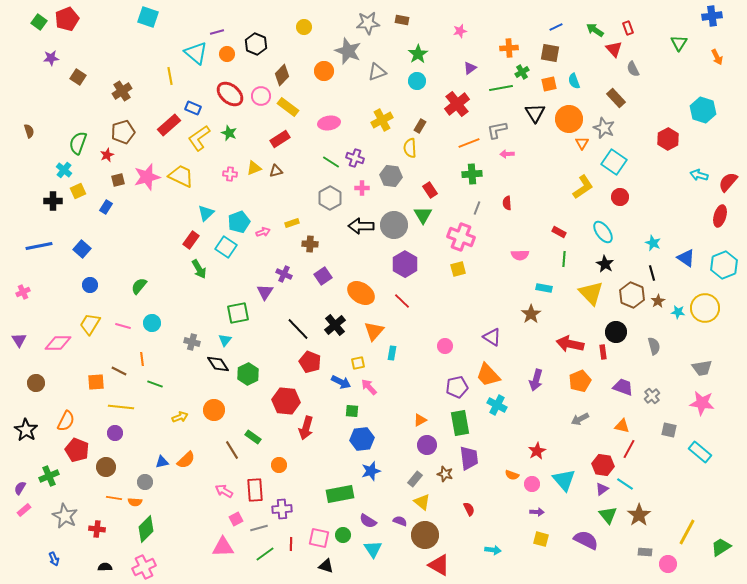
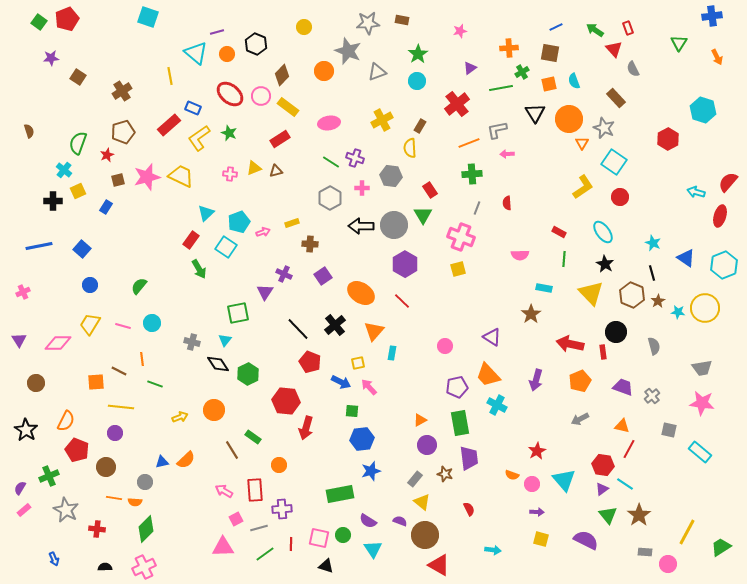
cyan arrow at (699, 175): moved 3 px left, 17 px down
gray star at (65, 516): moved 1 px right, 6 px up
